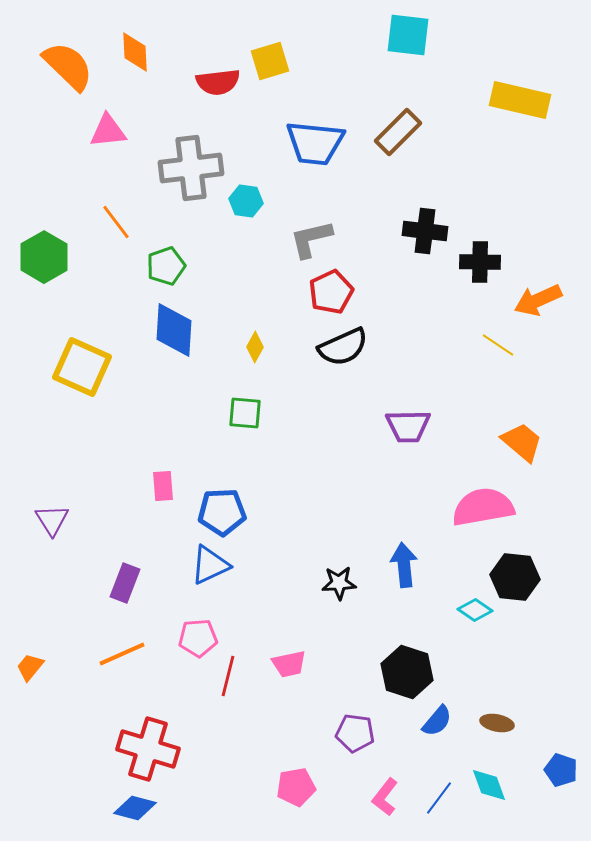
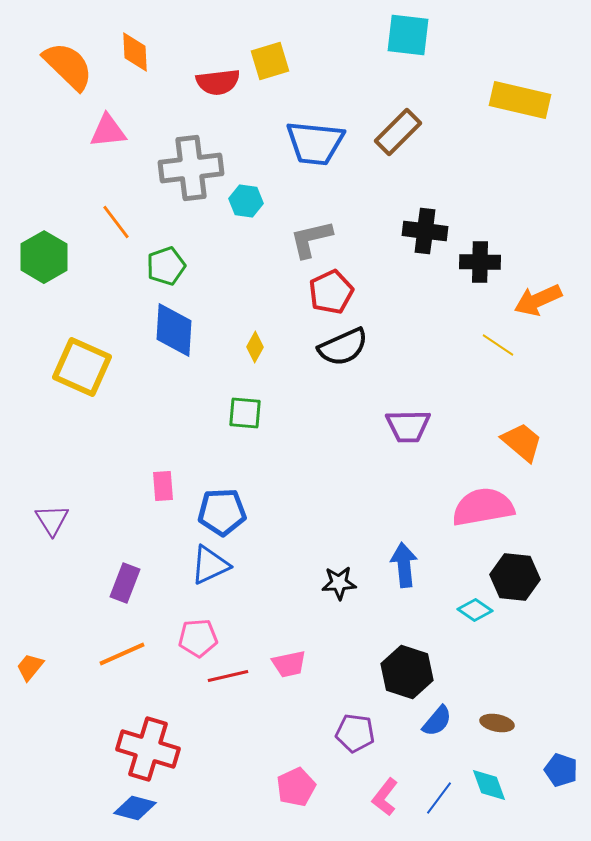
red line at (228, 676): rotated 63 degrees clockwise
pink pentagon at (296, 787): rotated 15 degrees counterclockwise
